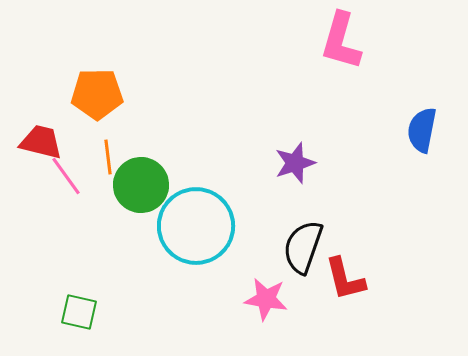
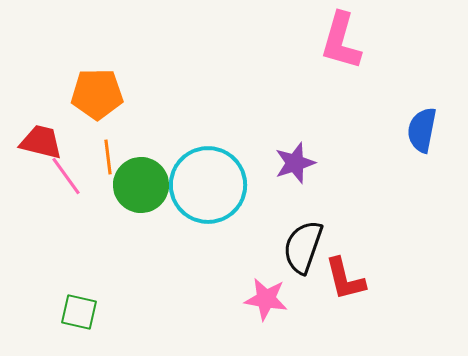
cyan circle: moved 12 px right, 41 px up
